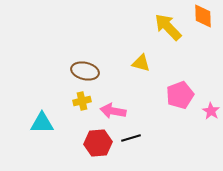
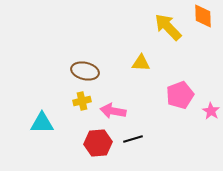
yellow triangle: rotated 12 degrees counterclockwise
black line: moved 2 px right, 1 px down
